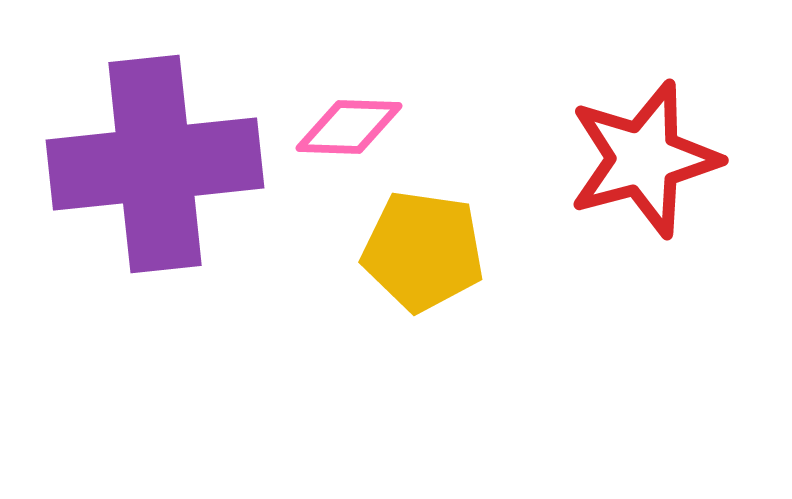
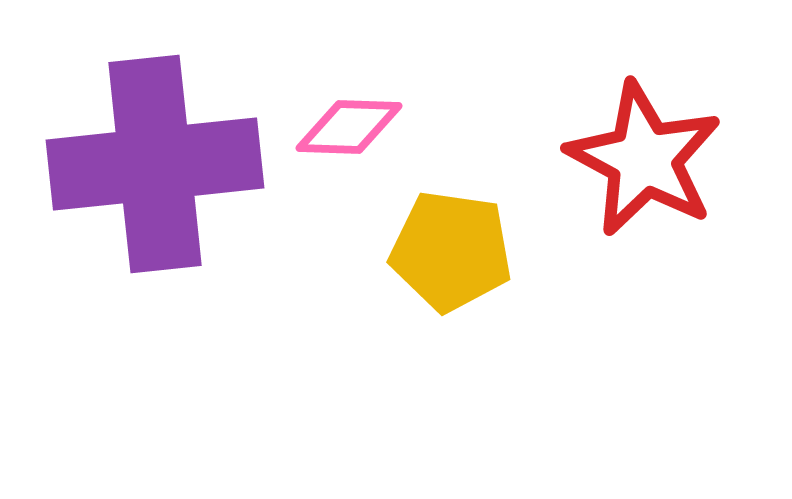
red star: rotated 29 degrees counterclockwise
yellow pentagon: moved 28 px right
